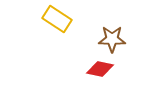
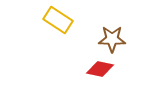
yellow rectangle: moved 1 px right, 1 px down
